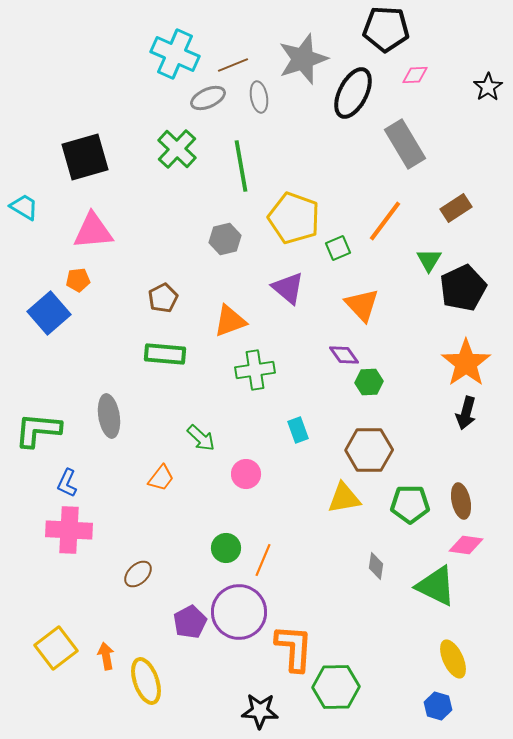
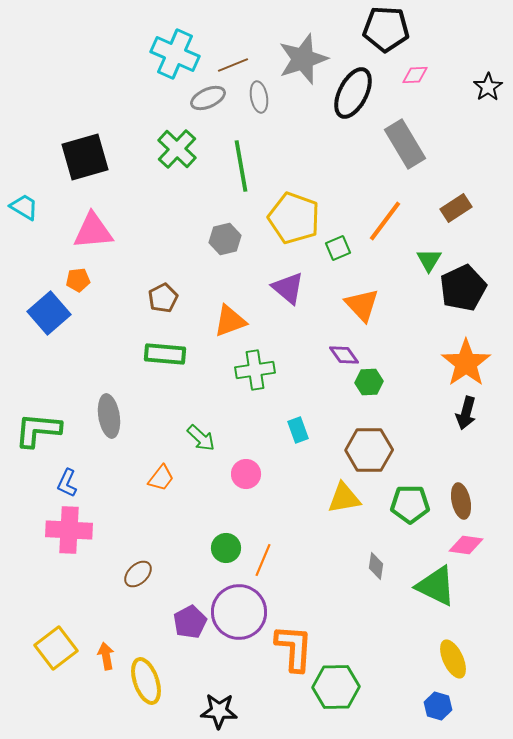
black star at (260, 711): moved 41 px left
